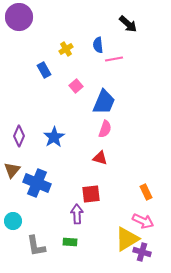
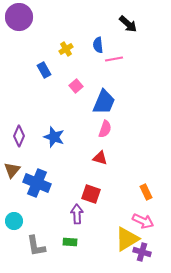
blue star: rotated 20 degrees counterclockwise
red square: rotated 24 degrees clockwise
cyan circle: moved 1 px right
